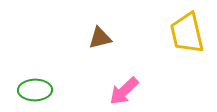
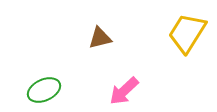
yellow trapezoid: rotated 45 degrees clockwise
green ellipse: moved 9 px right; rotated 24 degrees counterclockwise
